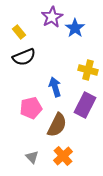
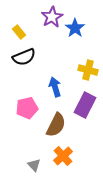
pink pentagon: moved 4 px left
brown semicircle: moved 1 px left
gray triangle: moved 2 px right, 8 px down
